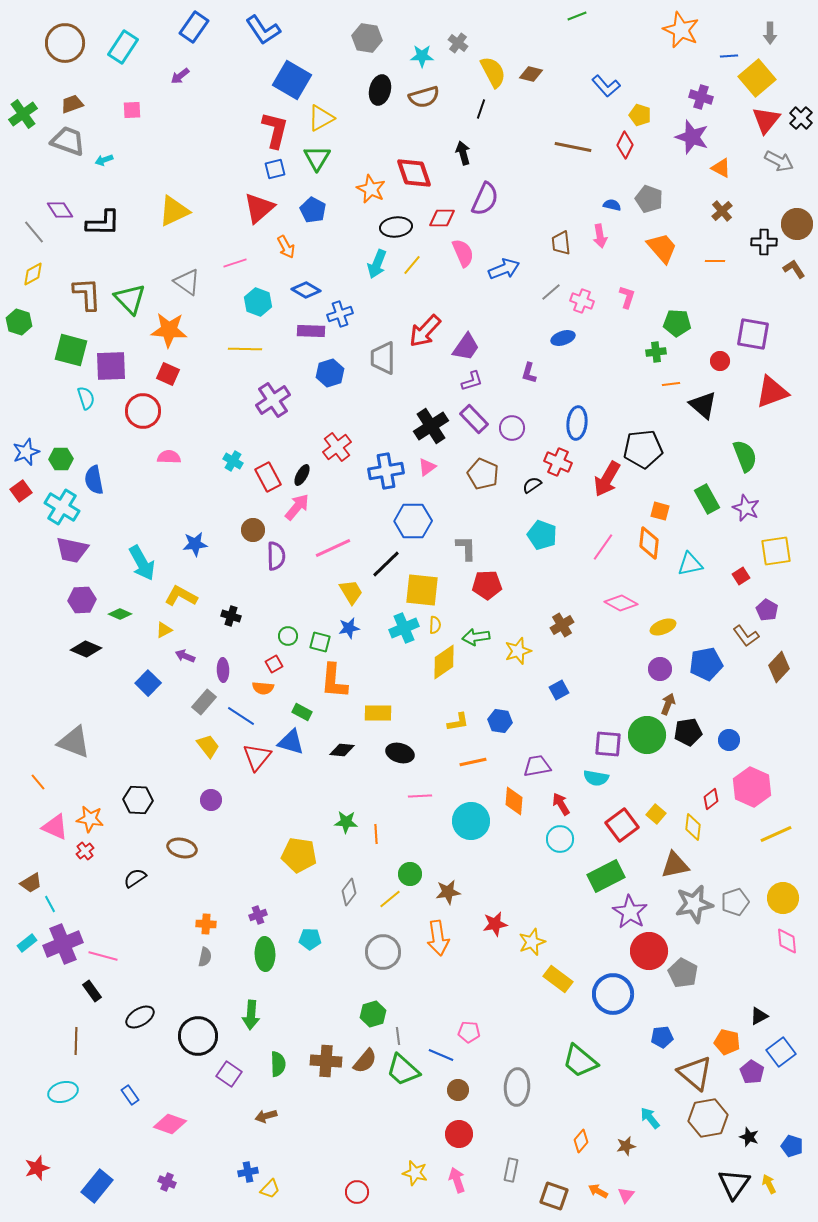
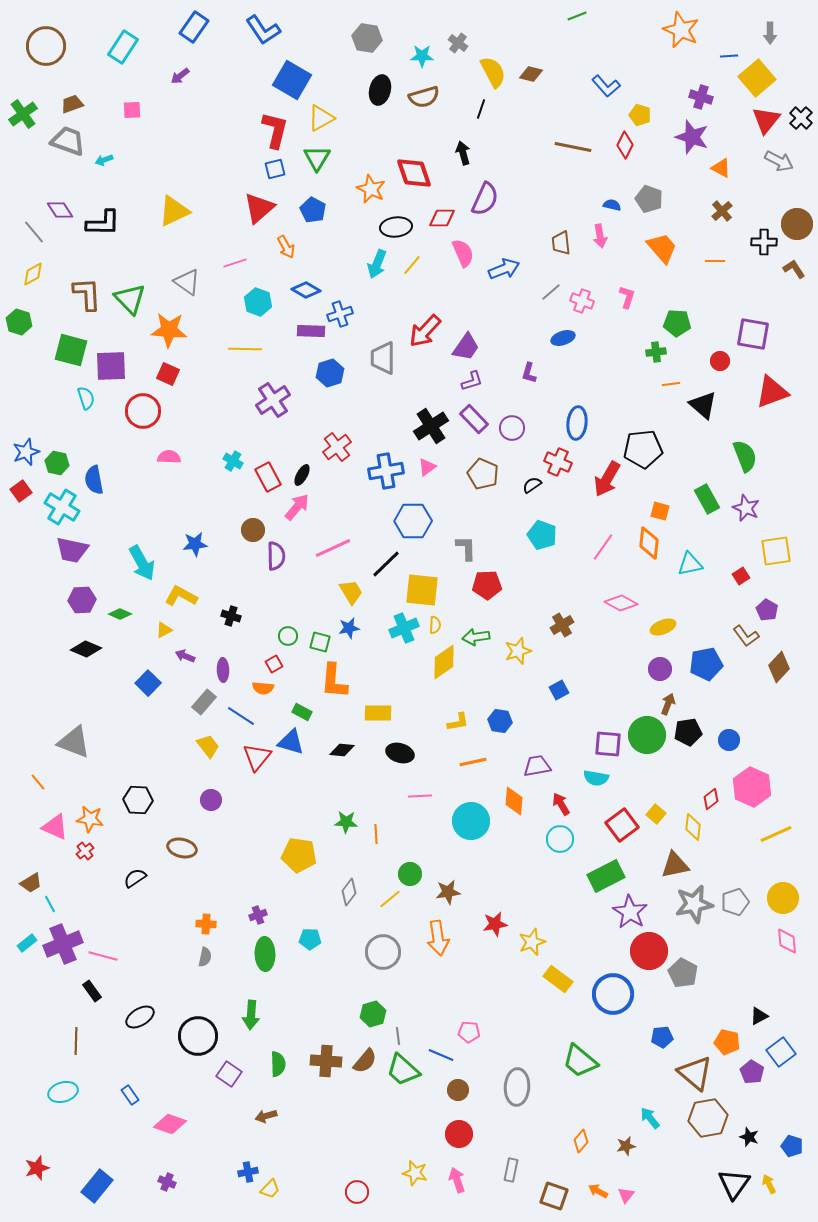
brown circle at (65, 43): moved 19 px left, 3 px down
green hexagon at (61, 459): moved 4 px left, 4 px down; rotated 15 degrees clockwise
